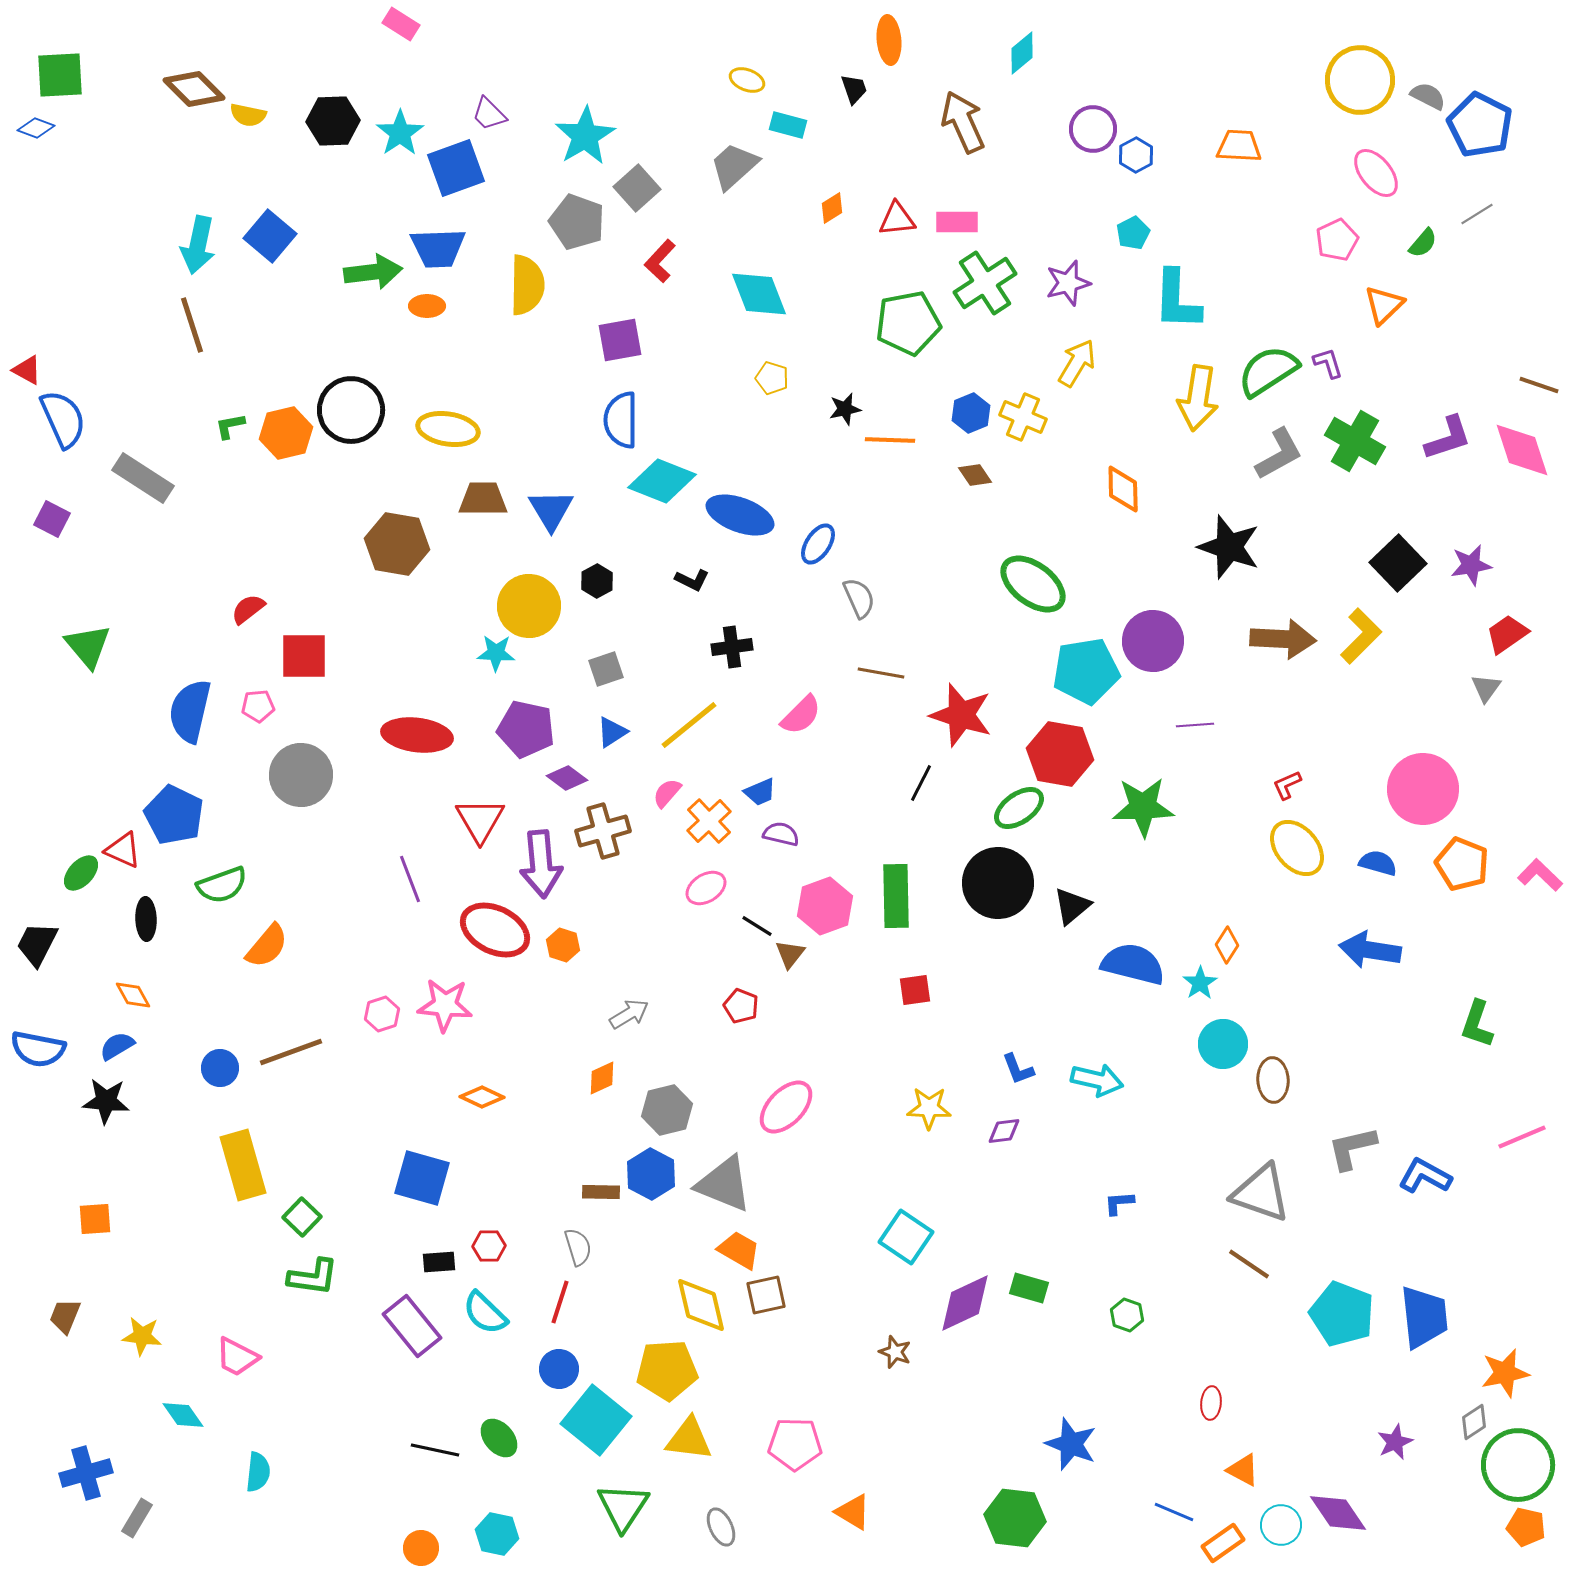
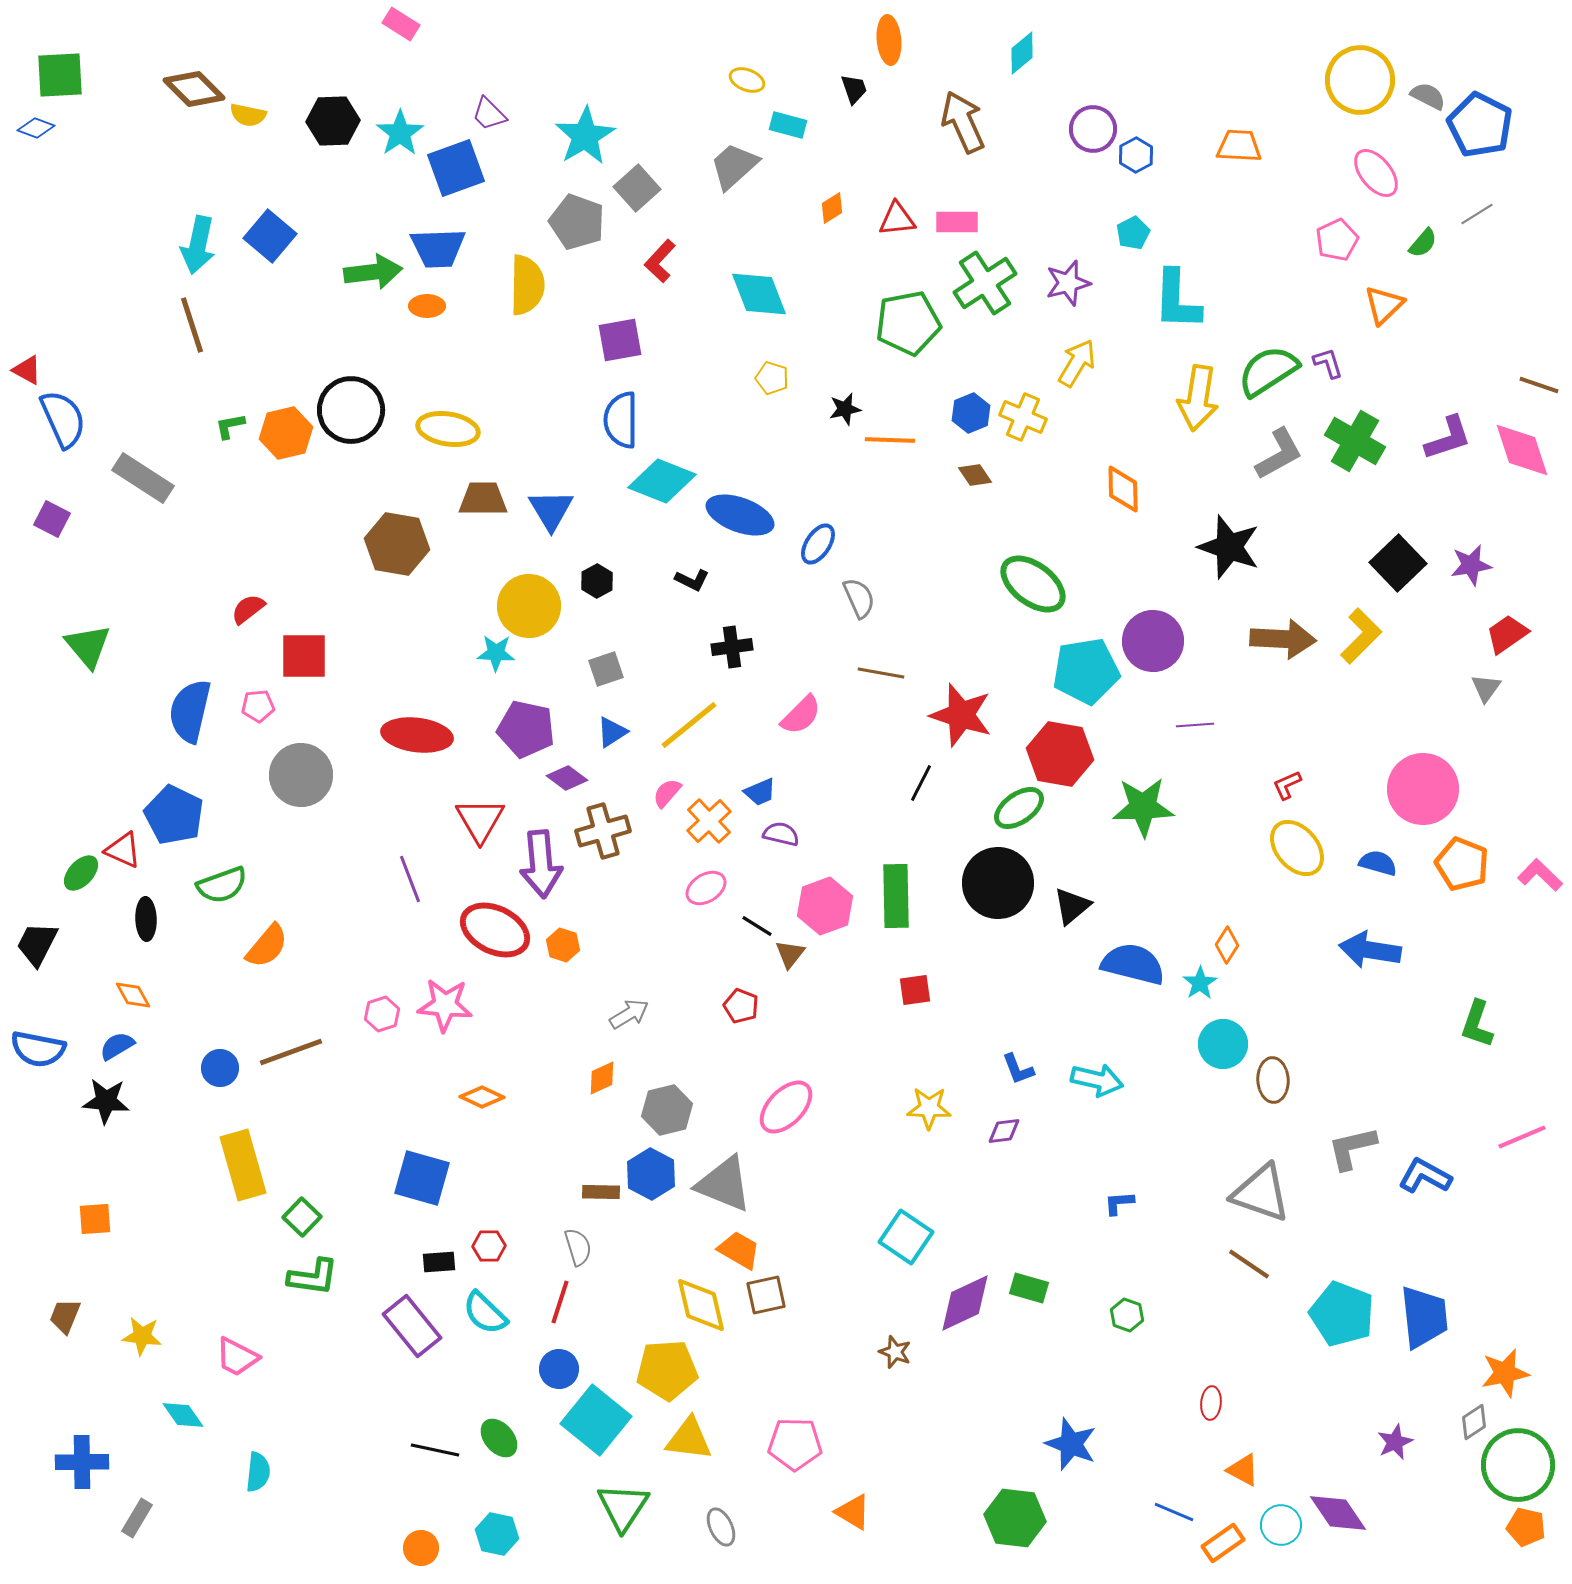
blue cross at (86, 1473): moved 4 px left, 11 px up; rotated 15 degrees clockwise
